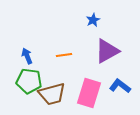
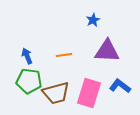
purple triangle: rotated 32 degrees clockwise
brown trapezoid: moved 4 px right, 1 px up
